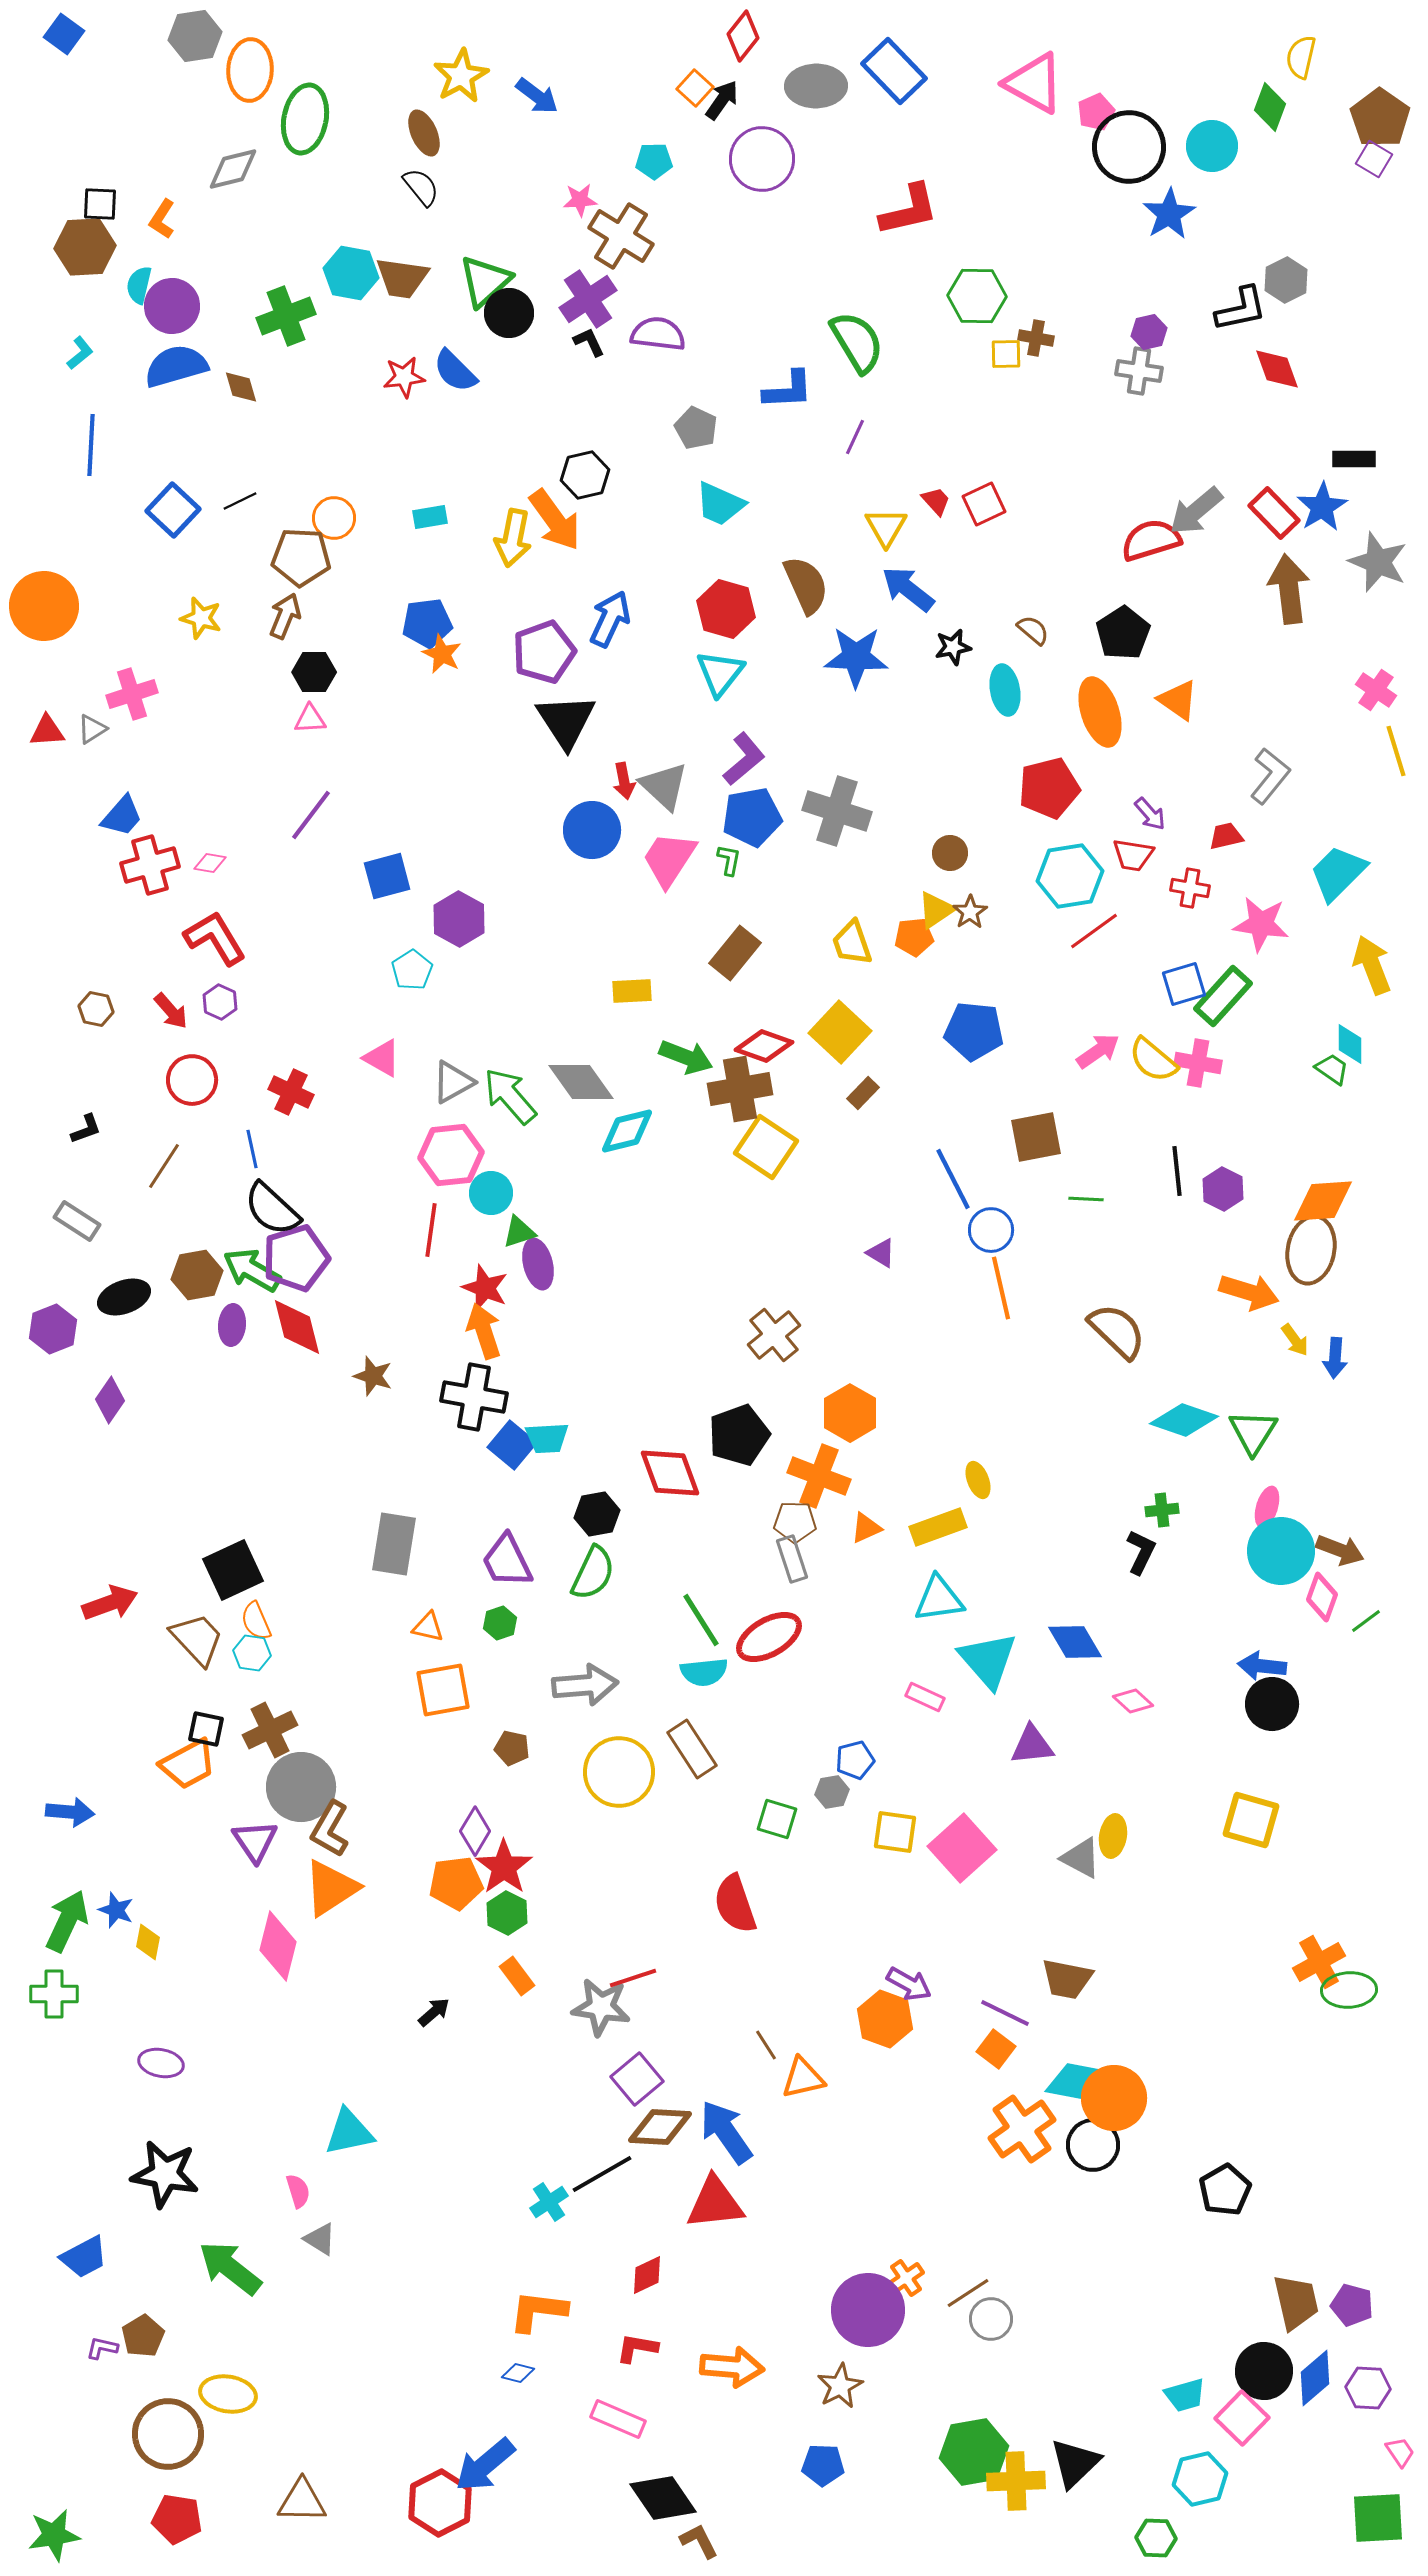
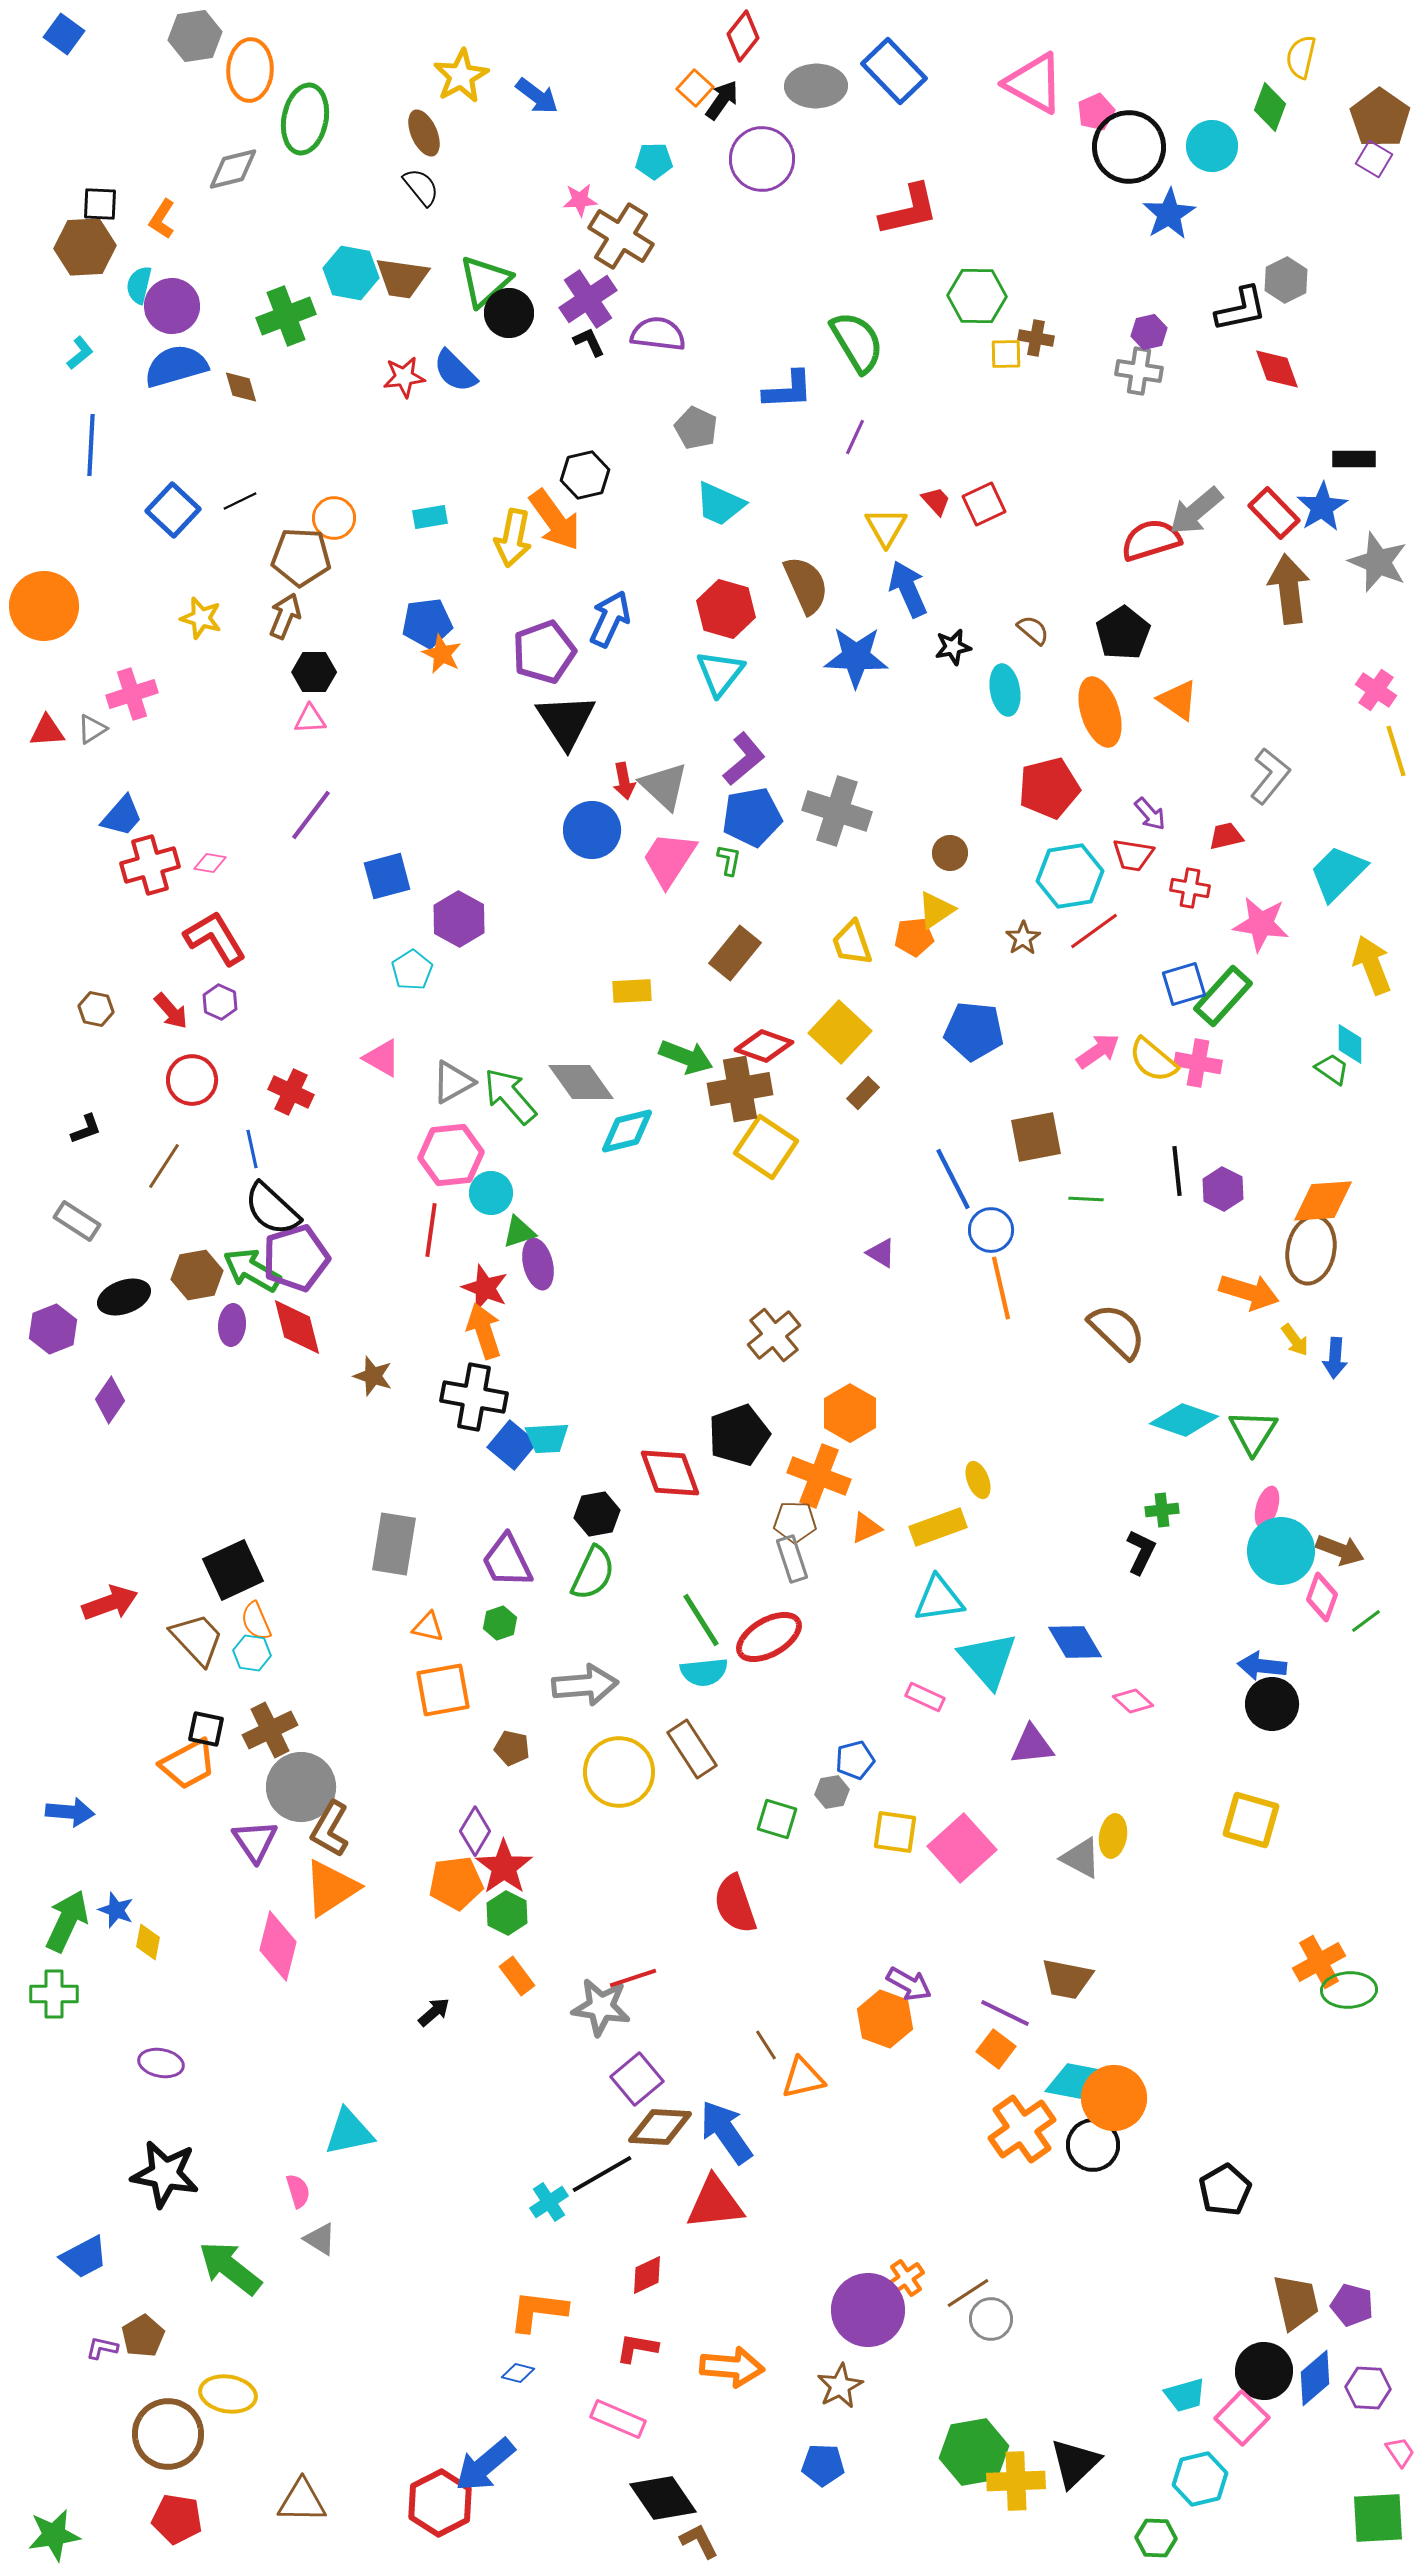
blue arrow at (908, 589): rotated 28 degrees clockwise
brown star at (970, 912): moved 53 px right, 26 px down
